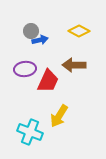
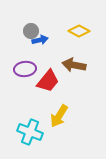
brown arrow: rotated 10 degrees clockwise
red trapezoid: rotated 15 degrees clockwise
